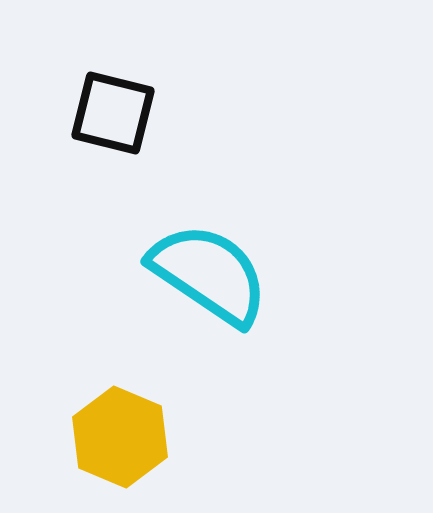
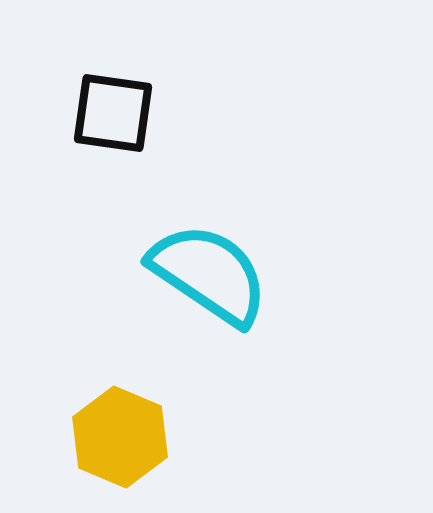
black square: rotated 6 degrees counterclockwise
